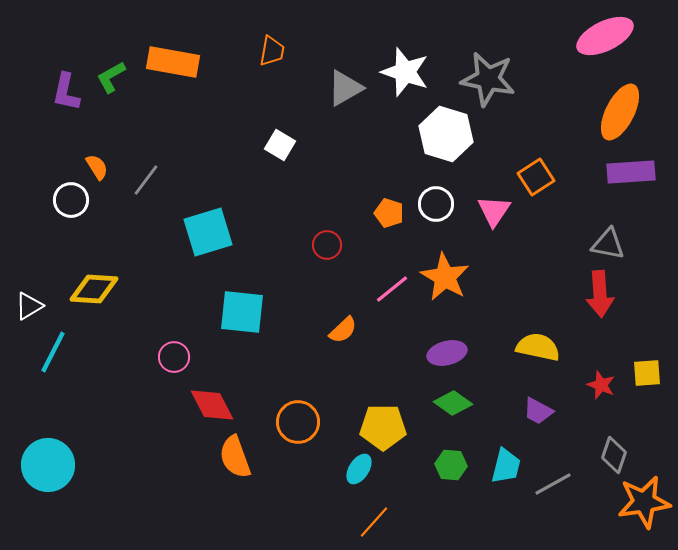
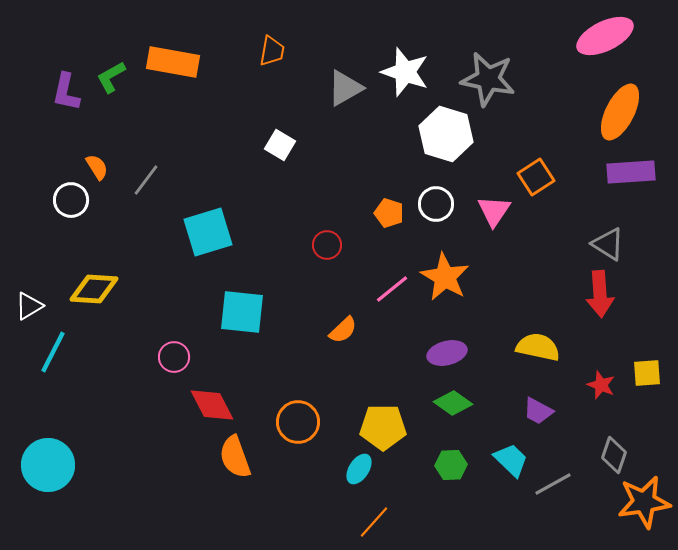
gray triangle at (608, 244): rotated 21 degrees clockwise
green hexagon at (451, 465): rotated 8 degrees counterclockwise
cyan trapezoid at (506, 466): moved 5 px right, 6 px up; rotated 60 degrees counterclockwise
